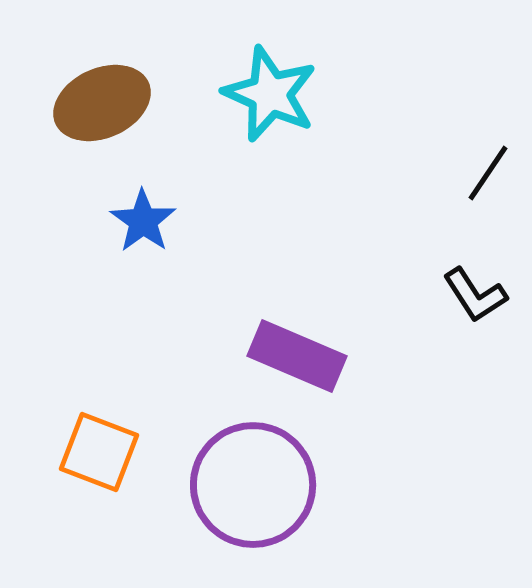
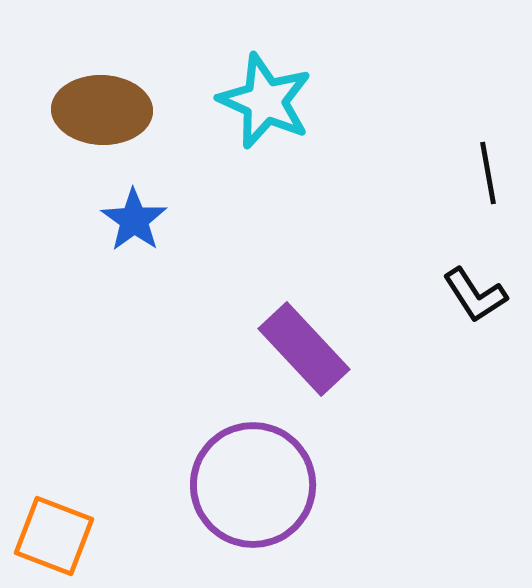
cyan star: moved 5 px left, 7 px down
brown ellipse: moved 7 px down; rotated 26 degrees clockwise
black line: rotated 44 degrees counterclockwise
blue star: moved 9 px left, 1 px up
purple rectangle: moved 7 px right, 7 px up; rotated 24 degrees clockwise
orange square: moved 45 px left, 84 px down
